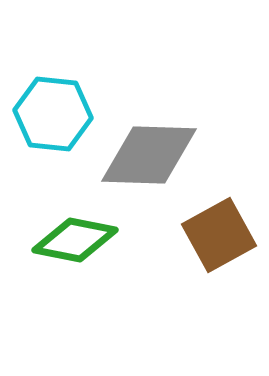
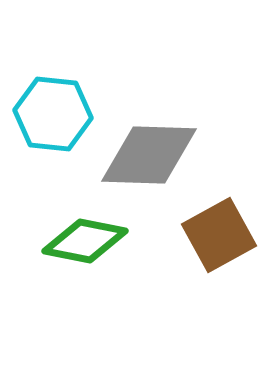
green diamond: moved 10 px right, 1 px down
